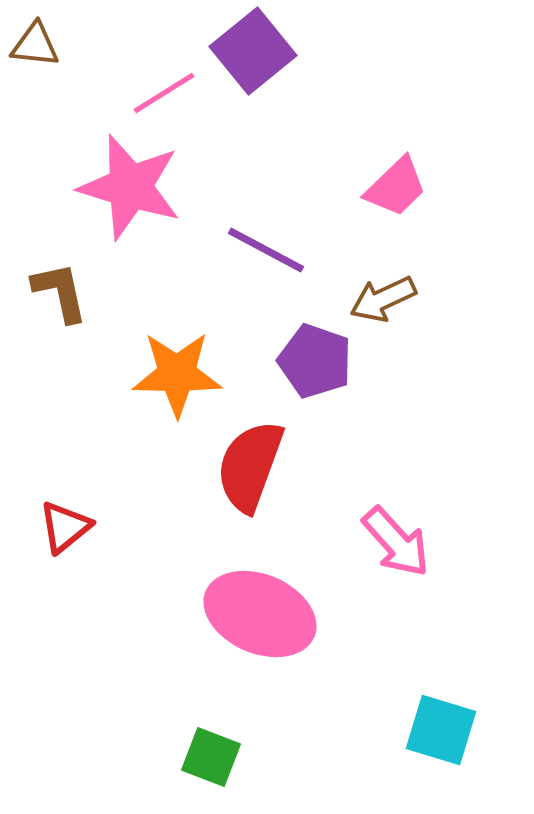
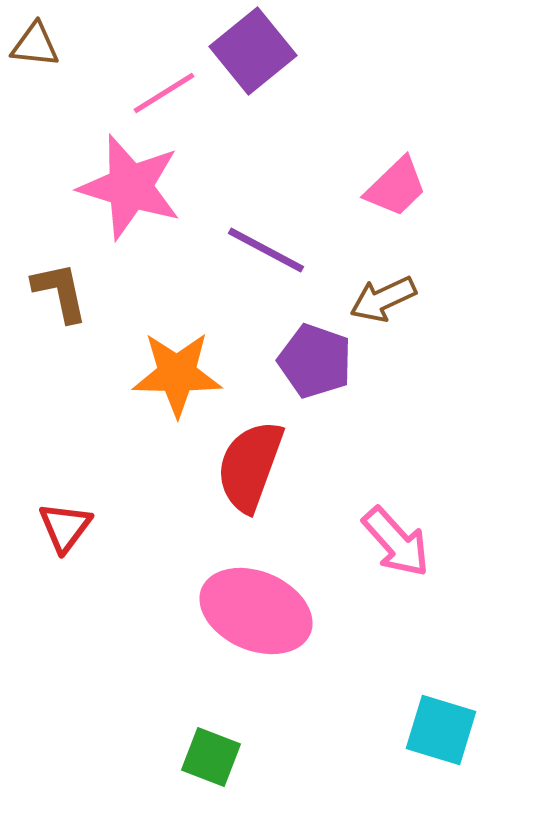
red triangle: rotated 14 degrees counterclockwise
pink ellipse: moved 4 px left, 3 px up
